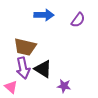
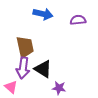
blue arrow: moved 1 px left, 1 px up; rotated 12 degrees clockwise
purple semicircle: rotated 133 degrees counterclockwise
brown trapezoid: rotated 115 degrees counterclockwise
purple arrow: rotated 20 degrees clockwise
purple star: moved 5 px left, 2 px down
